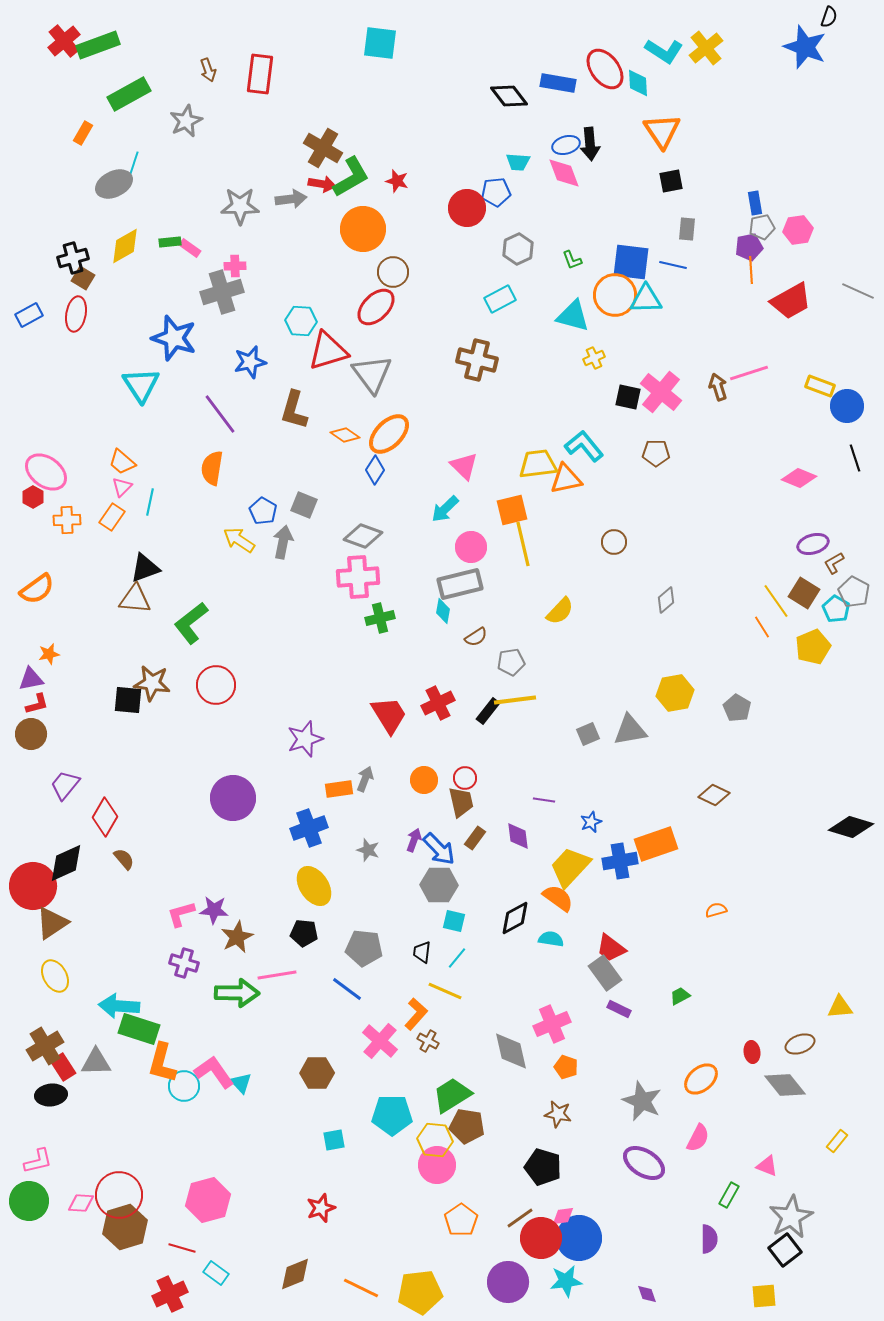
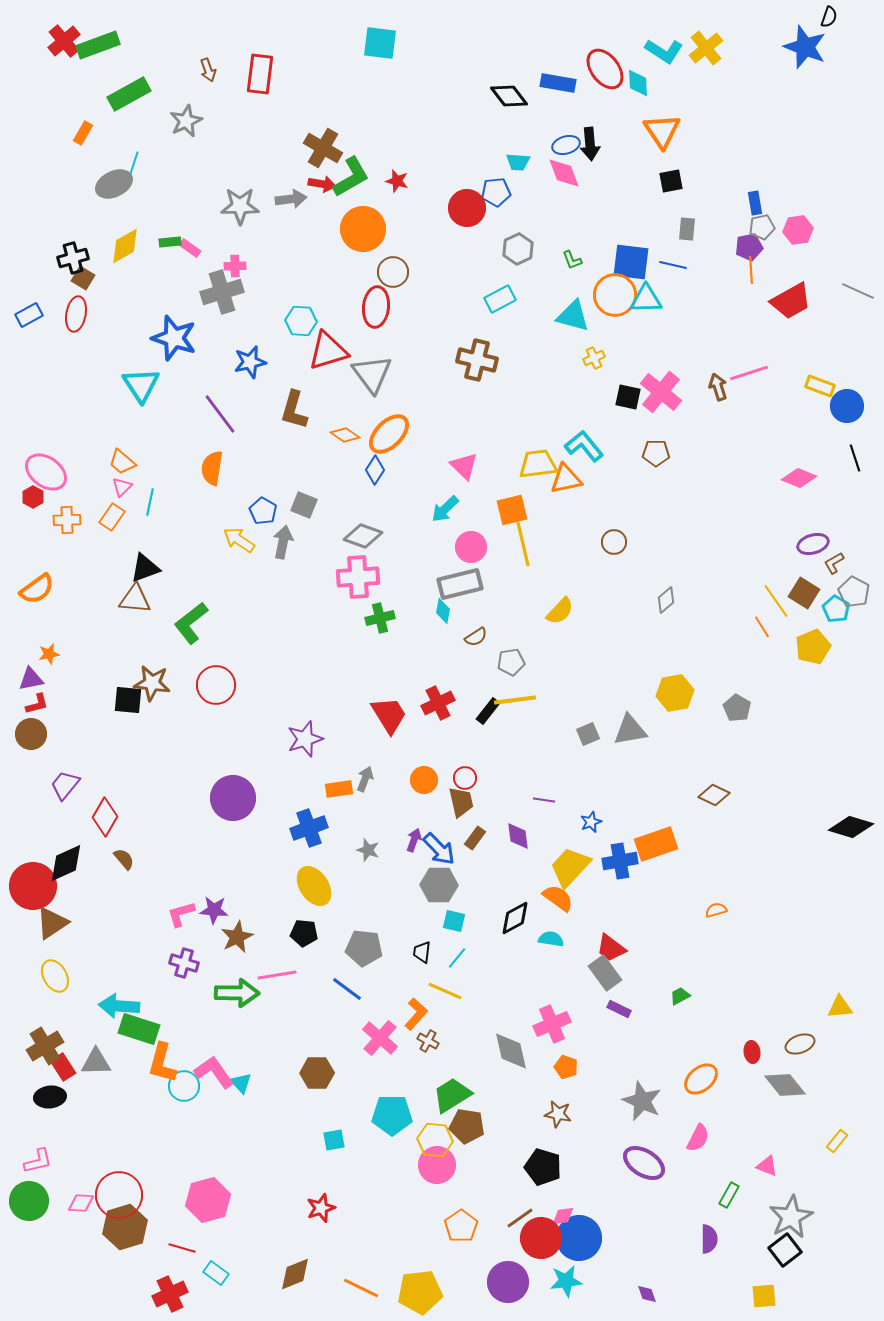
red ellipse at (376, 307): rotated 39 degrees counterclockwise
pink cross at (380, 1041): moved 3 px up
black ellipse at (51, 1095): moved 1 px left, 2 px down
orange pentagon at (461, 1220): moved 6 px down
